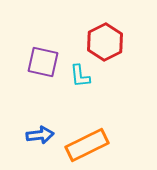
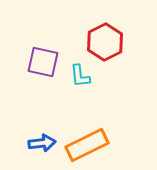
blue arrow: moved 2 px right, 8 px down
